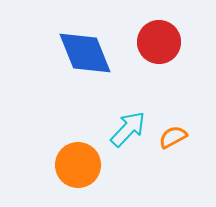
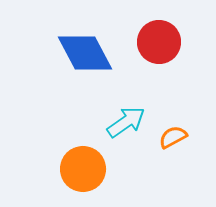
blue diamond: rotated 6 degrees counterclockwise
cyan arrow: moved 2 px left, 7 px up; rotated 12 degrees clockwise
orange circle: moved 5 px right, 4 px down
